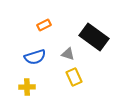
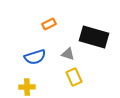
orange rectangle: moved 5 px right, 1 px up
black rectangle: rotated 20 degrees counterclockwise
